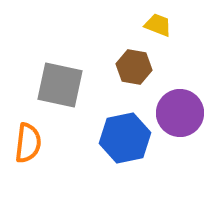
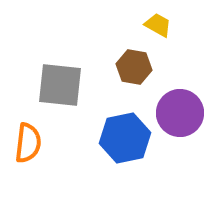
yellow trapezoid: rotated 8 degrees clockwise
gray square: rotated 6 degrees counterclockwise
